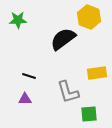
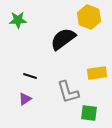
black line: moved 1 px right
purple triangle: rotated 32 degrees counterclockwise
green square: moved 1 px up; rotated 12 degrees clockwise
